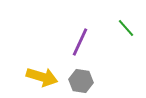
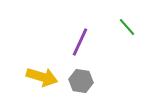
green line: moved 1 px right, 1 px up
